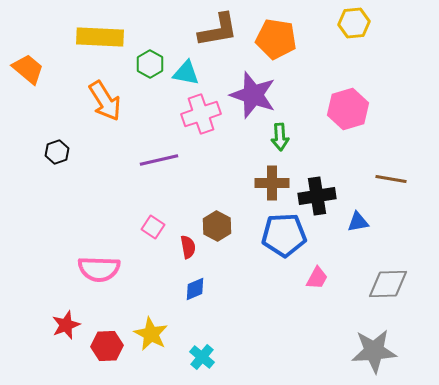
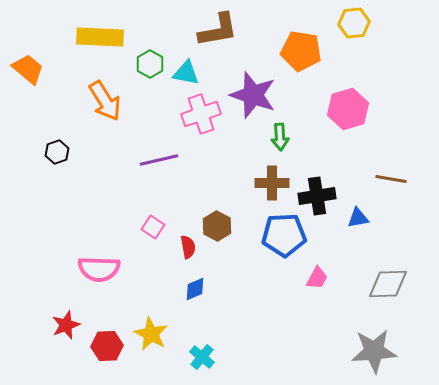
orange pentagon: moved 25 px right, 12 px down
blue triangle: moved 4 px up
